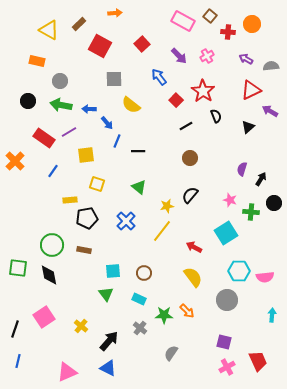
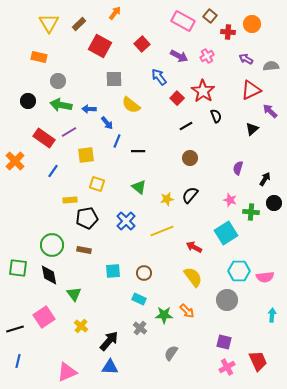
orange arrow at (115, 13): rotated 48 degrees counterclockwise
yellow triangle at (49, 30): moved 7 px up; rotated 30 degrees clockwise
purple arrow at (179, 56): rotated 18 degrees counterclockwise
orange rectangle at (37, 61): moved 2 px right, 4 px up
gray circle at (60, 81): moved 2 px left
red square at (176, 100): moved 1 px right, 2 px up
purple arrow at (270, 111): rotated 14 degrees clockwise
black triangle at (248, 127): moved 4 px right, 2 px down
purple semicircle at (242, 169): moved 4 px left, 1 px up
black arrow at (261, 179): moved 4 px right
yellow star at (167, 206): moved 7 px up
yellow line at (162, 231): rotated 30 degrees clockwise
green triangle at (106, 294): moved 32 px left
black line at (15, 329): rotated 54 degrees clockwise
blue triangle at (108, 368): moved 2 px right, 1 px up; rotated 24 degrees counterclockwise
